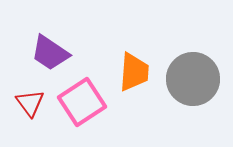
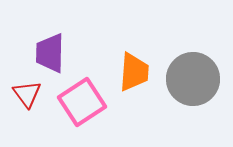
purple trapezoid: rotated 57 degrees clockwise
red triangle: moved 3 px left, 9 px up
